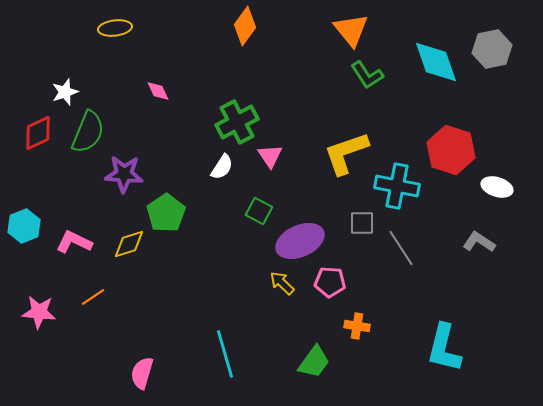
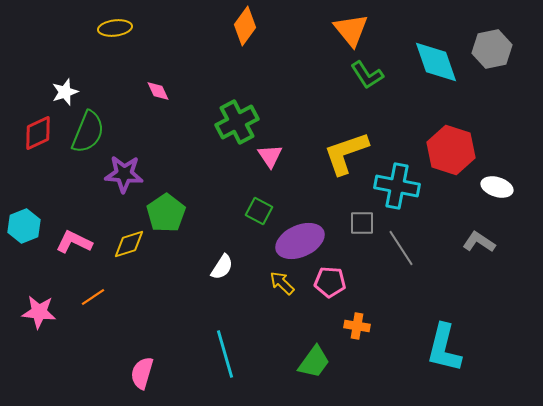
white semicircle: moved 100 px down
